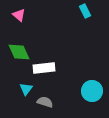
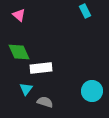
white rectangle: moved 3 px left
